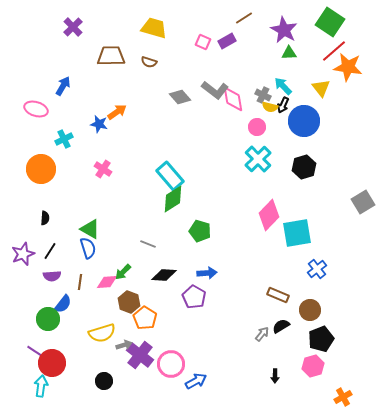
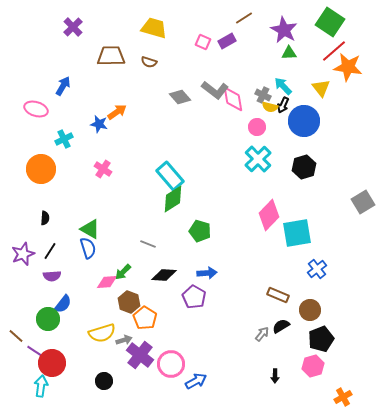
brown line at (80, 282): moved 64 px left, 54 px down; rotated 56 degrees counterclockwise
gray arrow at (124, 345): moved 5 px up
